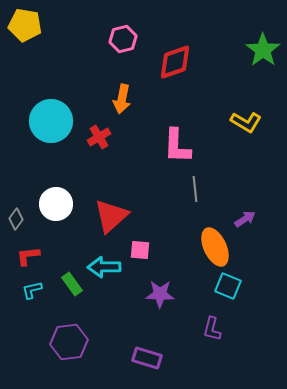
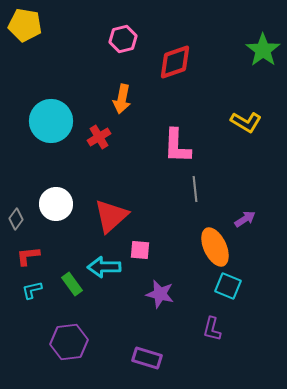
purple star: rotated 12 degrees clockwise
